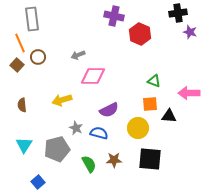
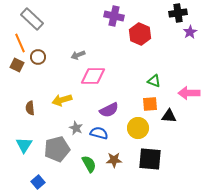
gray rectangle: rotated 40 degrees counterclockwise
purple star: rotated 24 degrees clockwise
brown square: rotated 16 degrees counterclockwise
brown semicircle: moved 8 px right, 3 px down
